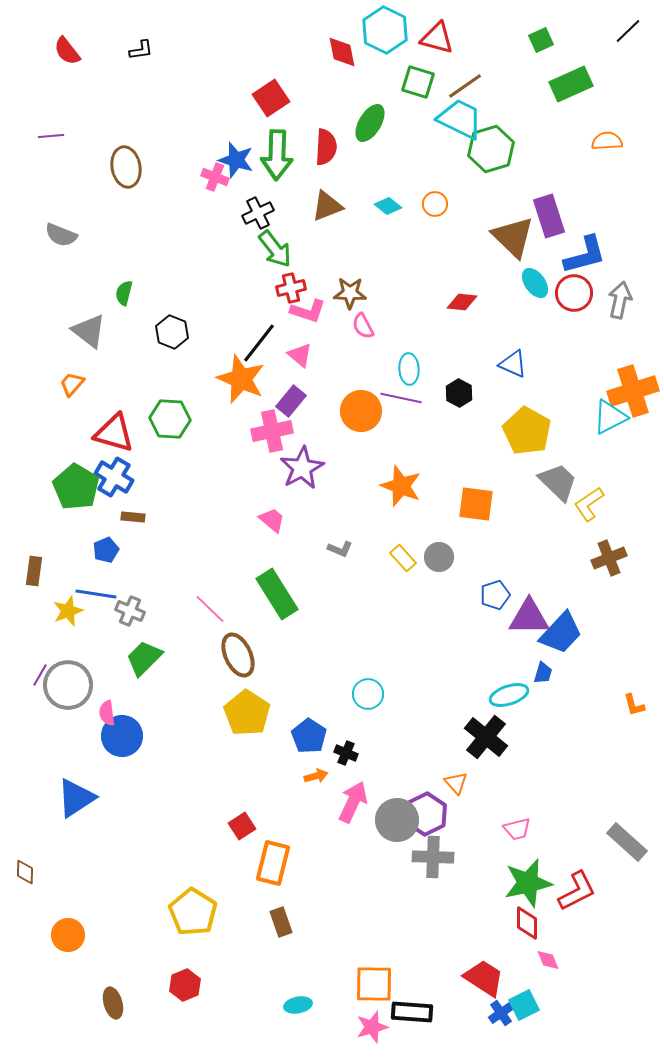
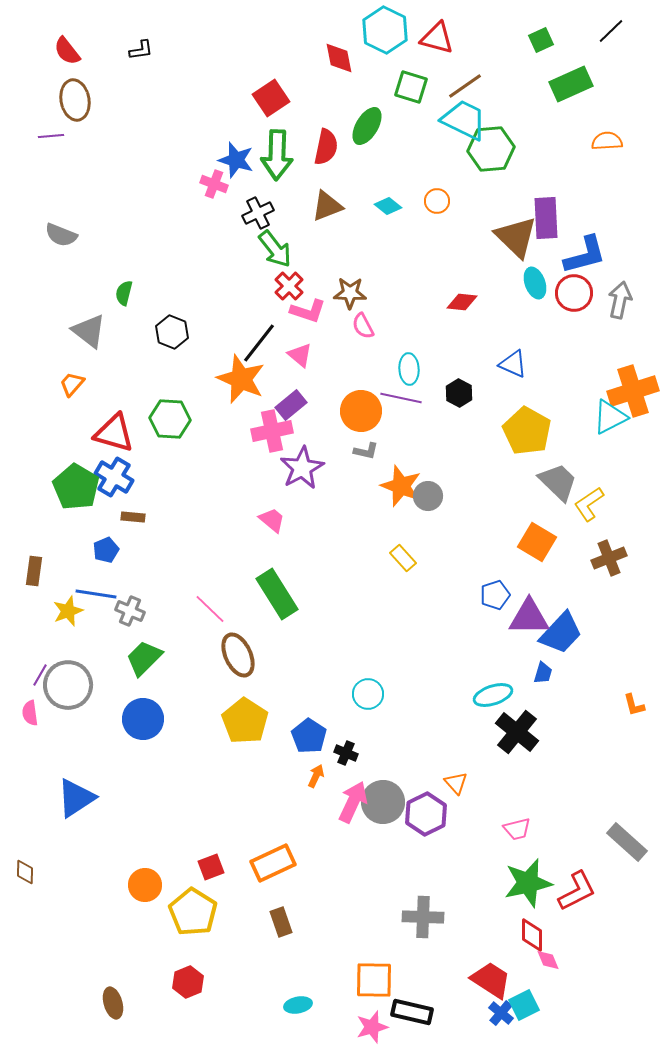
black line at (628, 31): moved 17 px left
red diamond at (342, 52): moved 3 px left, 6 px down
green square at (418, 82): moved 7 px left, 5 px down
cyan trapezoid at (460, 119): moved 4 px right, 1 px down
green ellipse at (370, 123): moved 3 px left, 3 px down
red semicircle at (326, 147): rotated 9 degrees clockwise
green hexagon at (491, 149): rotated 12 degrees clockwise
brown ellipse at (126, 167): moved 51 px left, 67 px up
pink cross at (215, 177): moved 1 px left, 7 px down
orange circle at (435, 204): moved 2 px right, 3 px up
purple rectangle at (549, 216): moved 3 px left, 2 px down; rotated 15 degrees clockwise
brown triangle at (513, 237): moved 3 px right
cyan ellipse at (535, 283): rotated 16 degrees clockwise
red cross at (291, 288): moved 2 px left, 2 px up; rotated 32 degrees counterclockwise
purple rectangle at (291, 401): moved 4 px down; rotated 12 degrees clockwise
orange square at (476, 504): moved 61 px right, 38 px down; rotated 24 degrees clockwise
gray L-shape at (340, 549): moved 26 px right, 98 px up; rotated 10 degrees counterclockwise
gray circle at (439, 557): moved 11 px left, 61 px up
cyan ellipse at (509, 695): moved 16 px left
pink semicircle at (107, 713): moved 77 px left
yellow pentagon at (247, 713): moved 2 px left, 8 px down
blue circle at (122, 736): moved 21 px right, 17 px up
black cross at (486, 737): moved 31 px right, 5 px up
orange arrow at (316, 776): rotated 50 degrees counterclockwise
gray circle at (397, 820): moved 14 px left, 18 px up
red square at (242, 826): moved 31 px left, 41 px down; rotated 12 degrees clockwise
gray cross at (433, 857): moved 10 px left, 60 px down
orange rectangle at (273, 863): rotated 51 degrees clockwise
red diamond at (527, 923): moved 5 px right, 12 px down
orange circle at (68, 935): moved 77 px right, 50 px up
red trapezoid at (484, 978): moved 7 px right, 2 px down
orange square at (374, 984): moved 4 px up
red hexagon at (185, 985): moved 3 px right, 3 px up
black rectangle at (412, 1012): rotated 9 degrees clockwise
blue cross at (501, 1013): rotated 15 degrees counterclockwise
